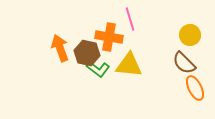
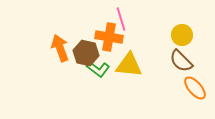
pink line: moved 9 px left
yellow circle: moved 8 px left
brown hexagon: moved 1 px left
brown semicircle: moved 3 px left, 2 px up
orange ellipse: rotated 15 degrees counterclockwise
